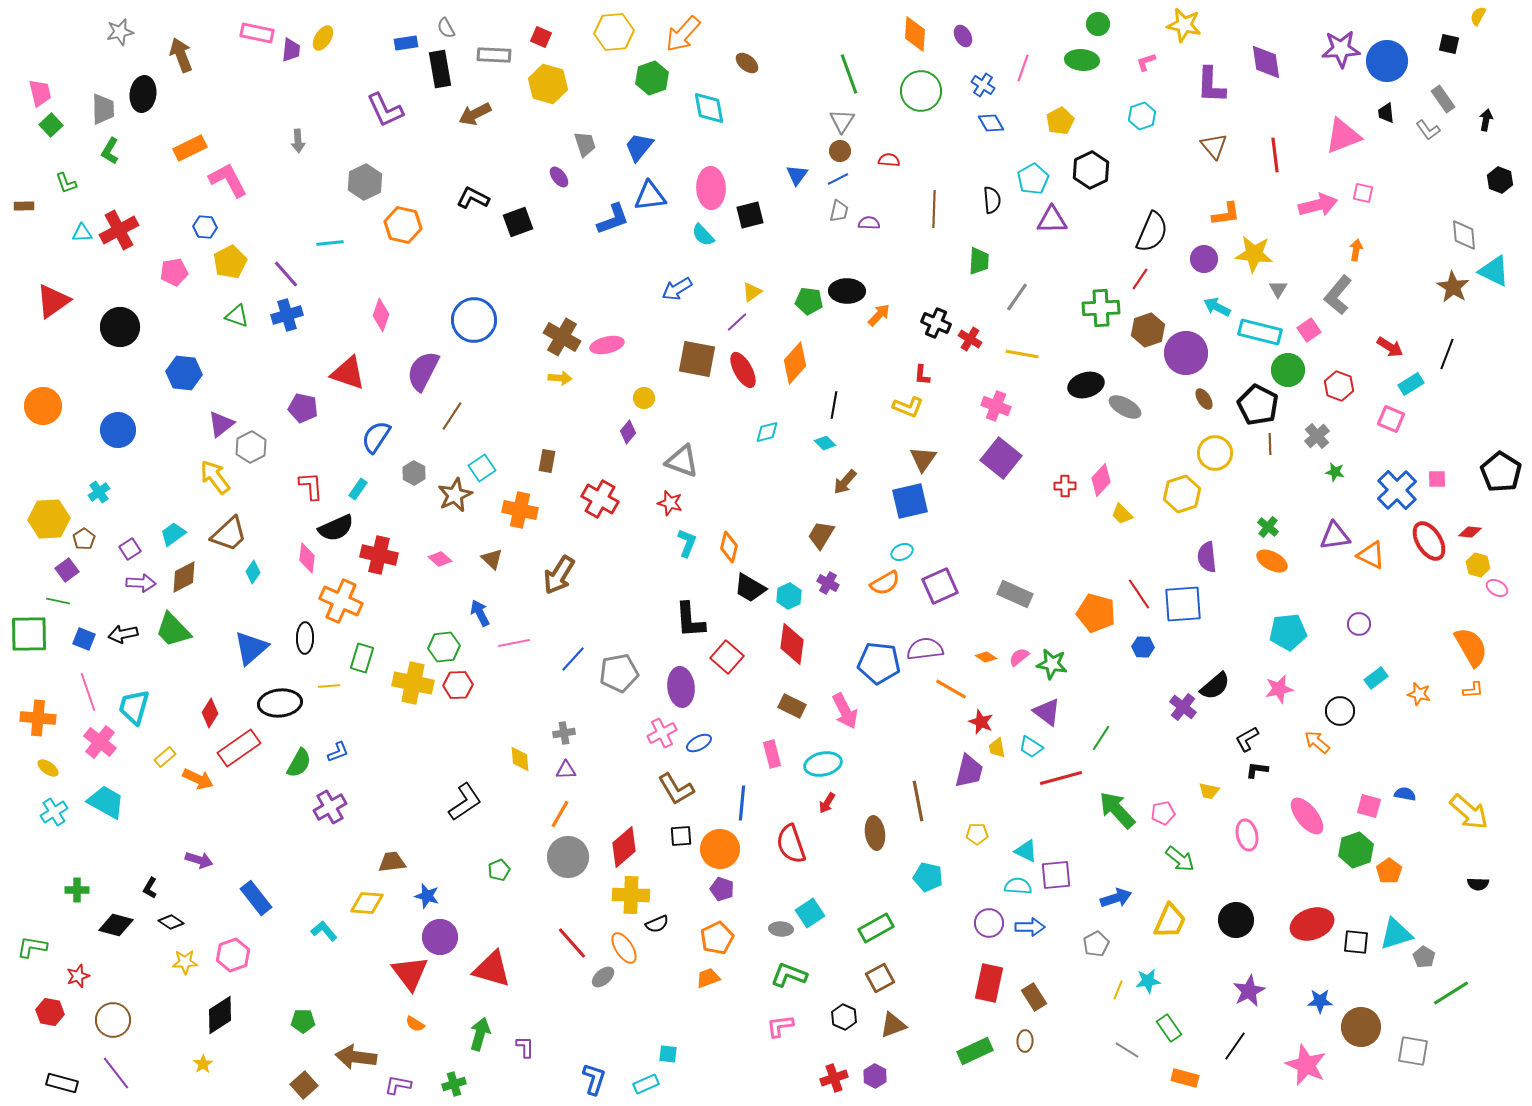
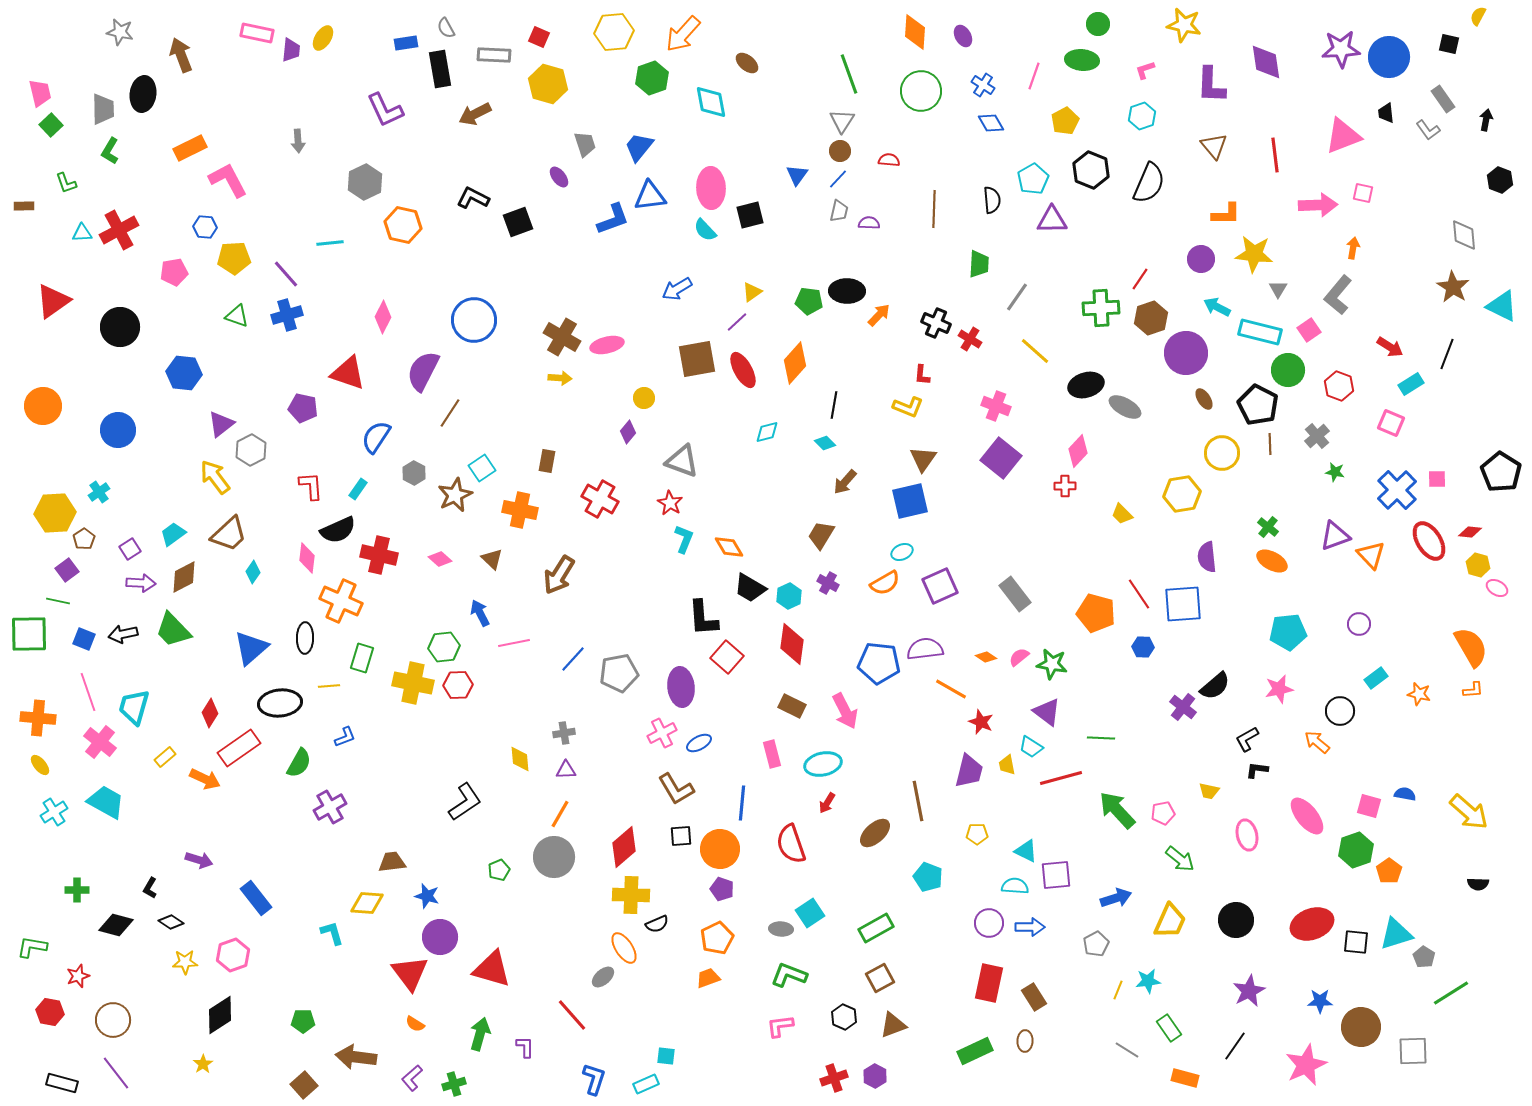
gray star at (120, 32): rotated 24 degrees clockwise
orange diamond at (915, 34): moved 2 px up
red square at (541, 37): moved 2 px left
blue circle at (1387, 61): moved 2 px right, 4 px up
pink L-shape at (1146, 62): moved 1 px left, 8 px down
pink line at (1023, 68): moved 11 px right, 8 px down
cyan diamond at (709, 108): moved 2 px right, 6 px up
yellow pentagon at (1060, 121): moved 5 px right
black hexagon at (1091, 170): rotated 12 degrees counterclockwise
blue line at (838, 179): rotated 20 degrees counterclockwise
pink arrow at (1318, 205): rotated 12 degrees clockwise
orange L-shape at (1226, 214): rotated 8 degrees clockwise
black semicircle at (1152, 232): moved 3 px left, 49 px up
cyan semicircle at (703, 235): moved 2 px right, 5 px up
orange arrow at (1356, 250): moved 3 px left, 2 px up
purple circle at (1204, 259): moved 3 px left
green trapezoid at (979, 261): moved 3 px down
yellow pentagon at (230, 262): moved 4 px right, 4 px up; rotated 24 degrees clockwise
cyan triangle at (1494, 271): moved 8 px right, 35 px down
pink diamond at (381, 315): moved 2 px right, 2 px down; rotated 8 degrees clockwise
brown hexagon at (1148, 330): moved 3 px right, 12 px up
yellow line at (1022, 354): moved 13 px right, 3 px up; rotated 32 degrees clockwise
brown square at (697, 359): rotated 21 degrees counterclockwise
brown line at (452, 416): moved 2 px left, 3 px up
pink square at (1391, 419): moved 4 px down
gray hexagon at (251, 447): moved 3 px down
yellow circle at (1215, 453): moved 7 px right
pink diamond at (1101, 480): moved 23 px left, 29 px up
yellow hexagon at (1182, 494): rotated 9 degrees clockwise
red star at (670, 503): rotated 15 degrees clockwise
yellow hexagon at (49, 519): moved 6 px right, 6 px up
black semicircle at (336, 528): moved 2 px right, 2 px down
purple triangle at (1335, 536): rotated 12 degrees counterclockwise
cyan L-shape at (687, 543): moved 3 px left, 4 px up
orange diamond at (729, 547): rotated 44 degrees counterclockwise
orange triangle at (1371, 555): rotated 20 degrees clockwise
gray rectangle at (1015, 594): rotated 28 degrees clockwise
black L-shape at (690, 620): moved 13 px right, 2 px up
green line at (1101, 738): rotated 60 degrees clockwise
yellow trapezoid at (997, 748): moved 10 px right, 17 px down
blue L-shape at (338, 752): moved 7 px right, 15 px up
yellow ellipse at (48, 768): moved 8 px left, 3 px up; rotated 15 degrees clockwise
orange arrow at (198, 779): moved 7 px right
brown ellipse at (875, 833): rotated 56 degrees clockwise
gray circle at (568, 857): moved 14 px left
cyan pentagon at (928, 877): rotated 8 degrees clockwise
cyan semicircle at (1018, 886): moved 3 px left
cyan L-shape at (324, 931): moved 8 px right, 2 px down; rotated 24 degrees clockwise
red line at (572, 943): moved 72 px down
gray square at (1413, 1051): rotated 12 degrees counterclockwise
cyan square at (668, 1054): moved 2 px left, 2 px down
pink star at (1306, 1065): rotated 24 degrees clockwise
purple L-shape at (398, 1085): moved 14 px right, 7 px up; rotated 52 degrees counterclockwise
